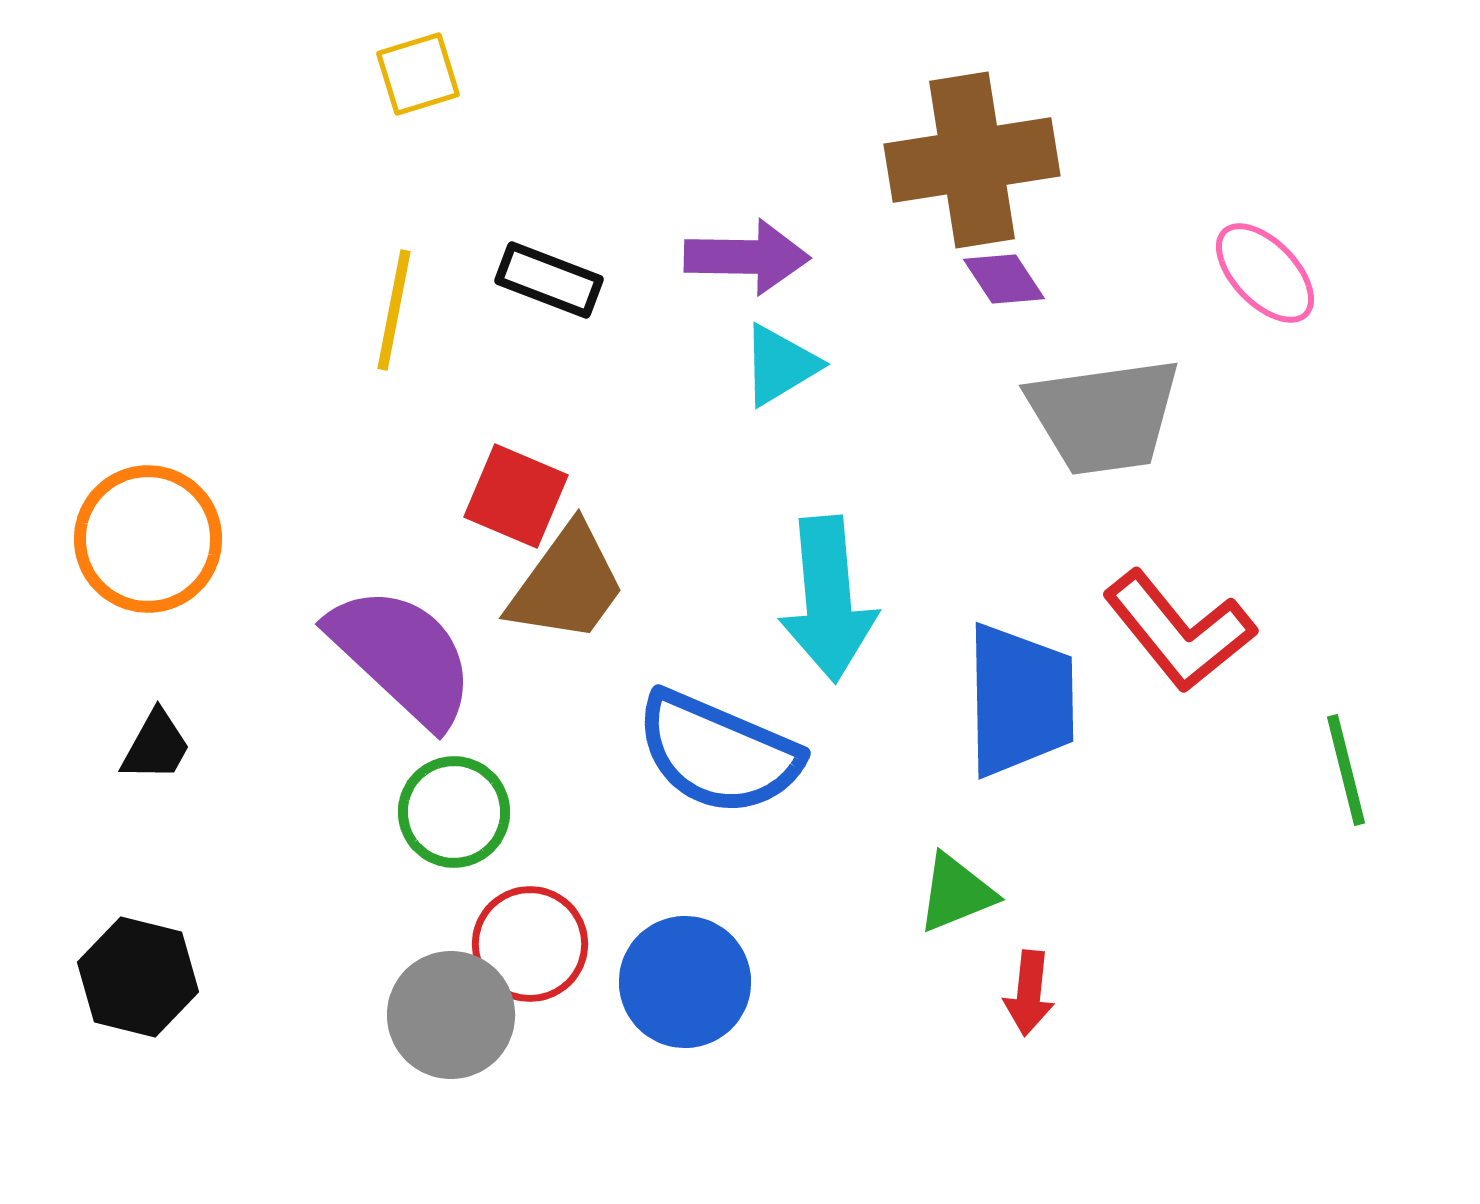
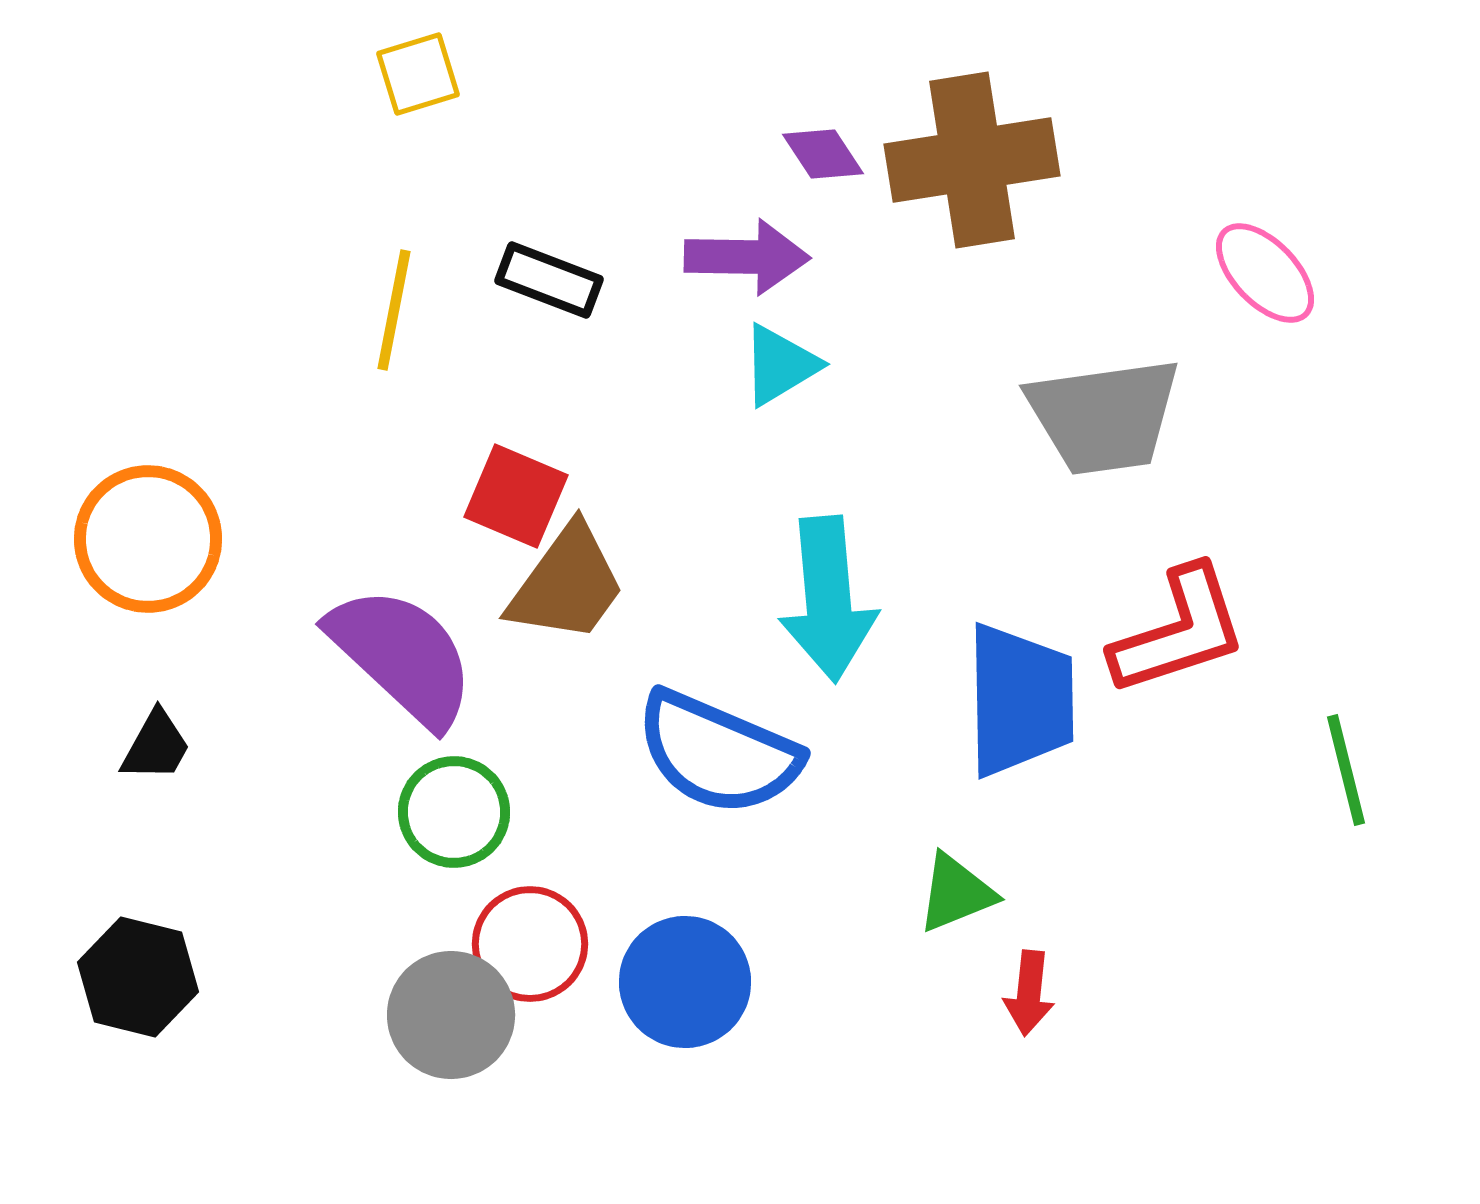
purple diamond: moved 181 px left, 125 px up
red L-shape: rotated 69 degrees counterclockwise
